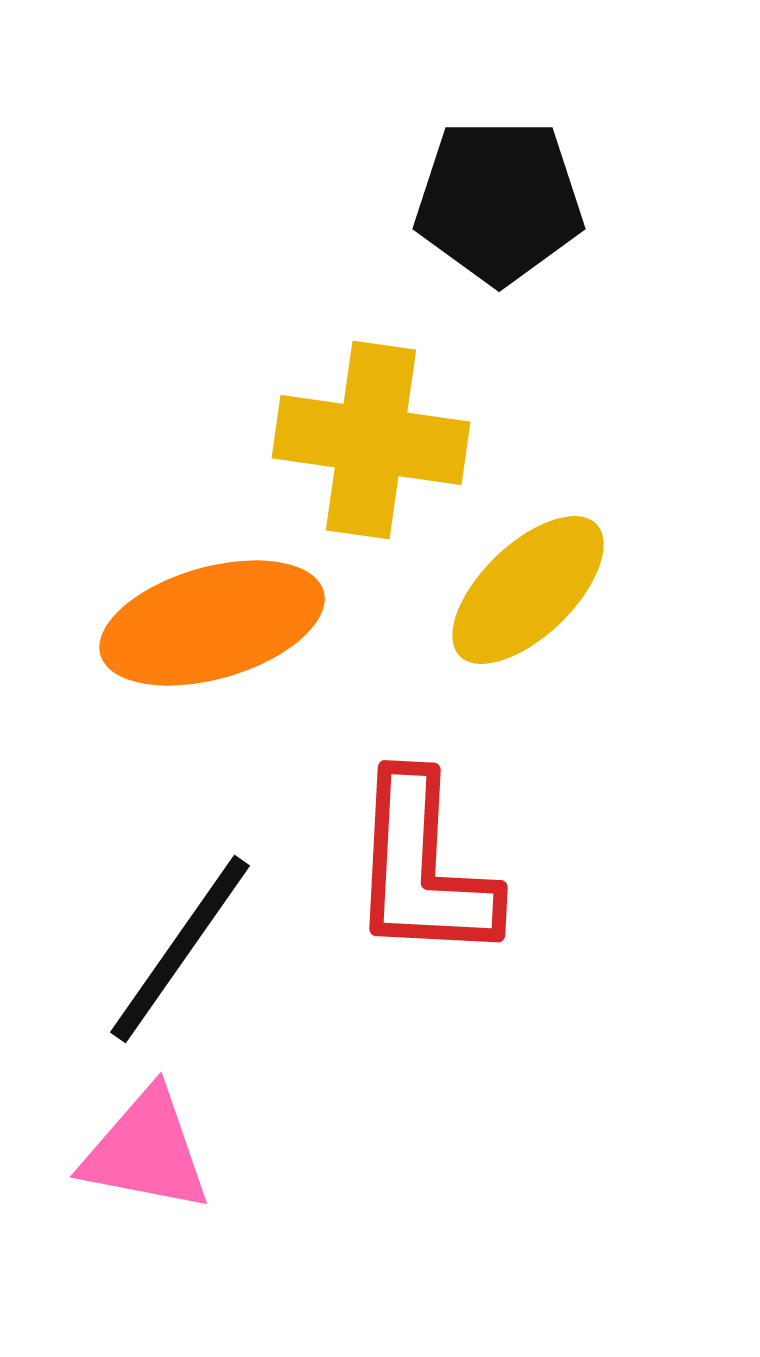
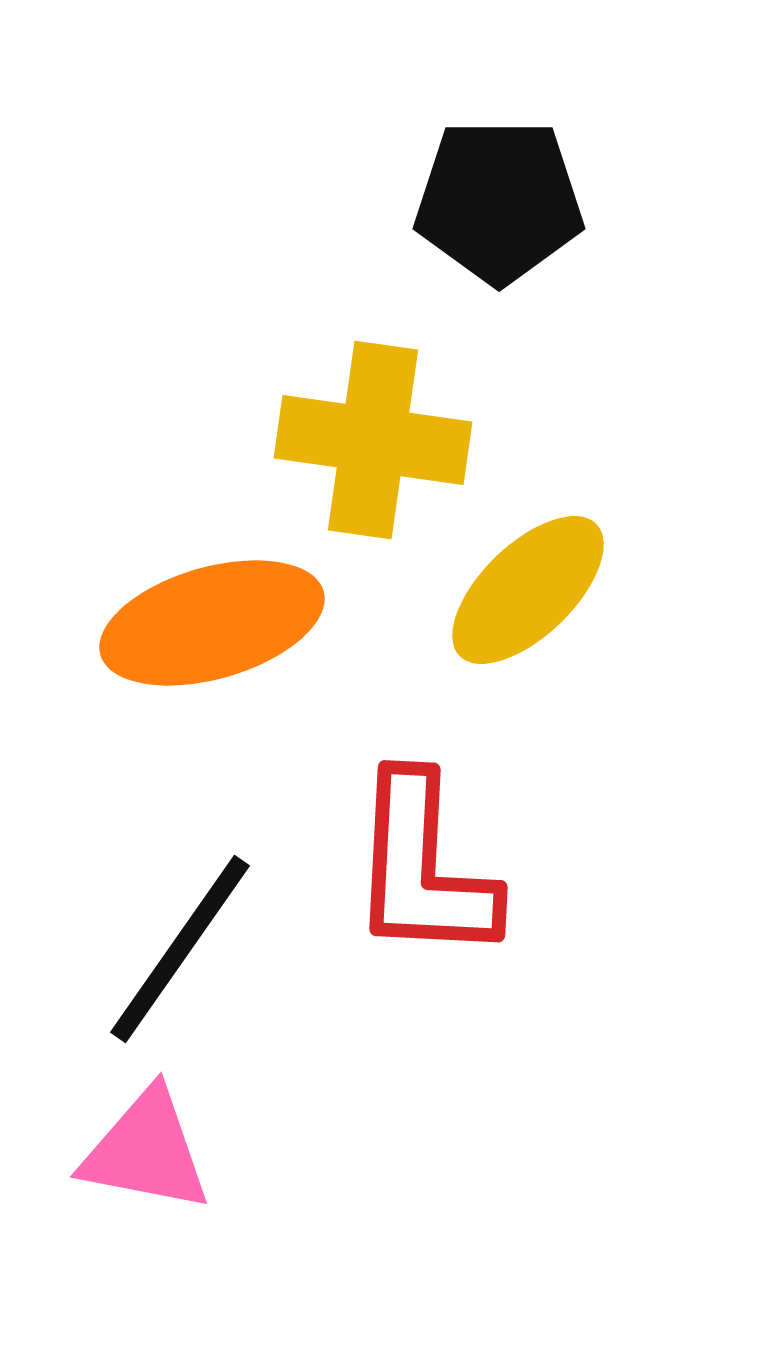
yellow cross: moved 2 px right
